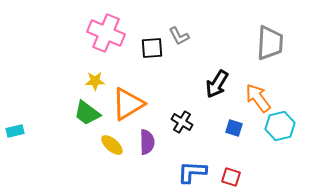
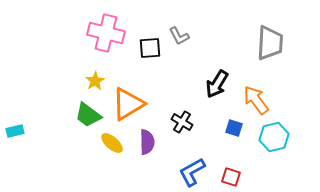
pink cross: rotated 9 degrees counterclockwise
black square: moved 2 px left
yellow star: rotated 30 degrees counterclockwise
orange arrow: moved 2 px left, 2 px down
green trapezoid: moved 1 px right, 2 px down
cyan hexagon: moved 6 px left, 11 px down
yellow ellipse: moved 2 px up
blue L-shape: rotated 32 degrees counterclockwise
